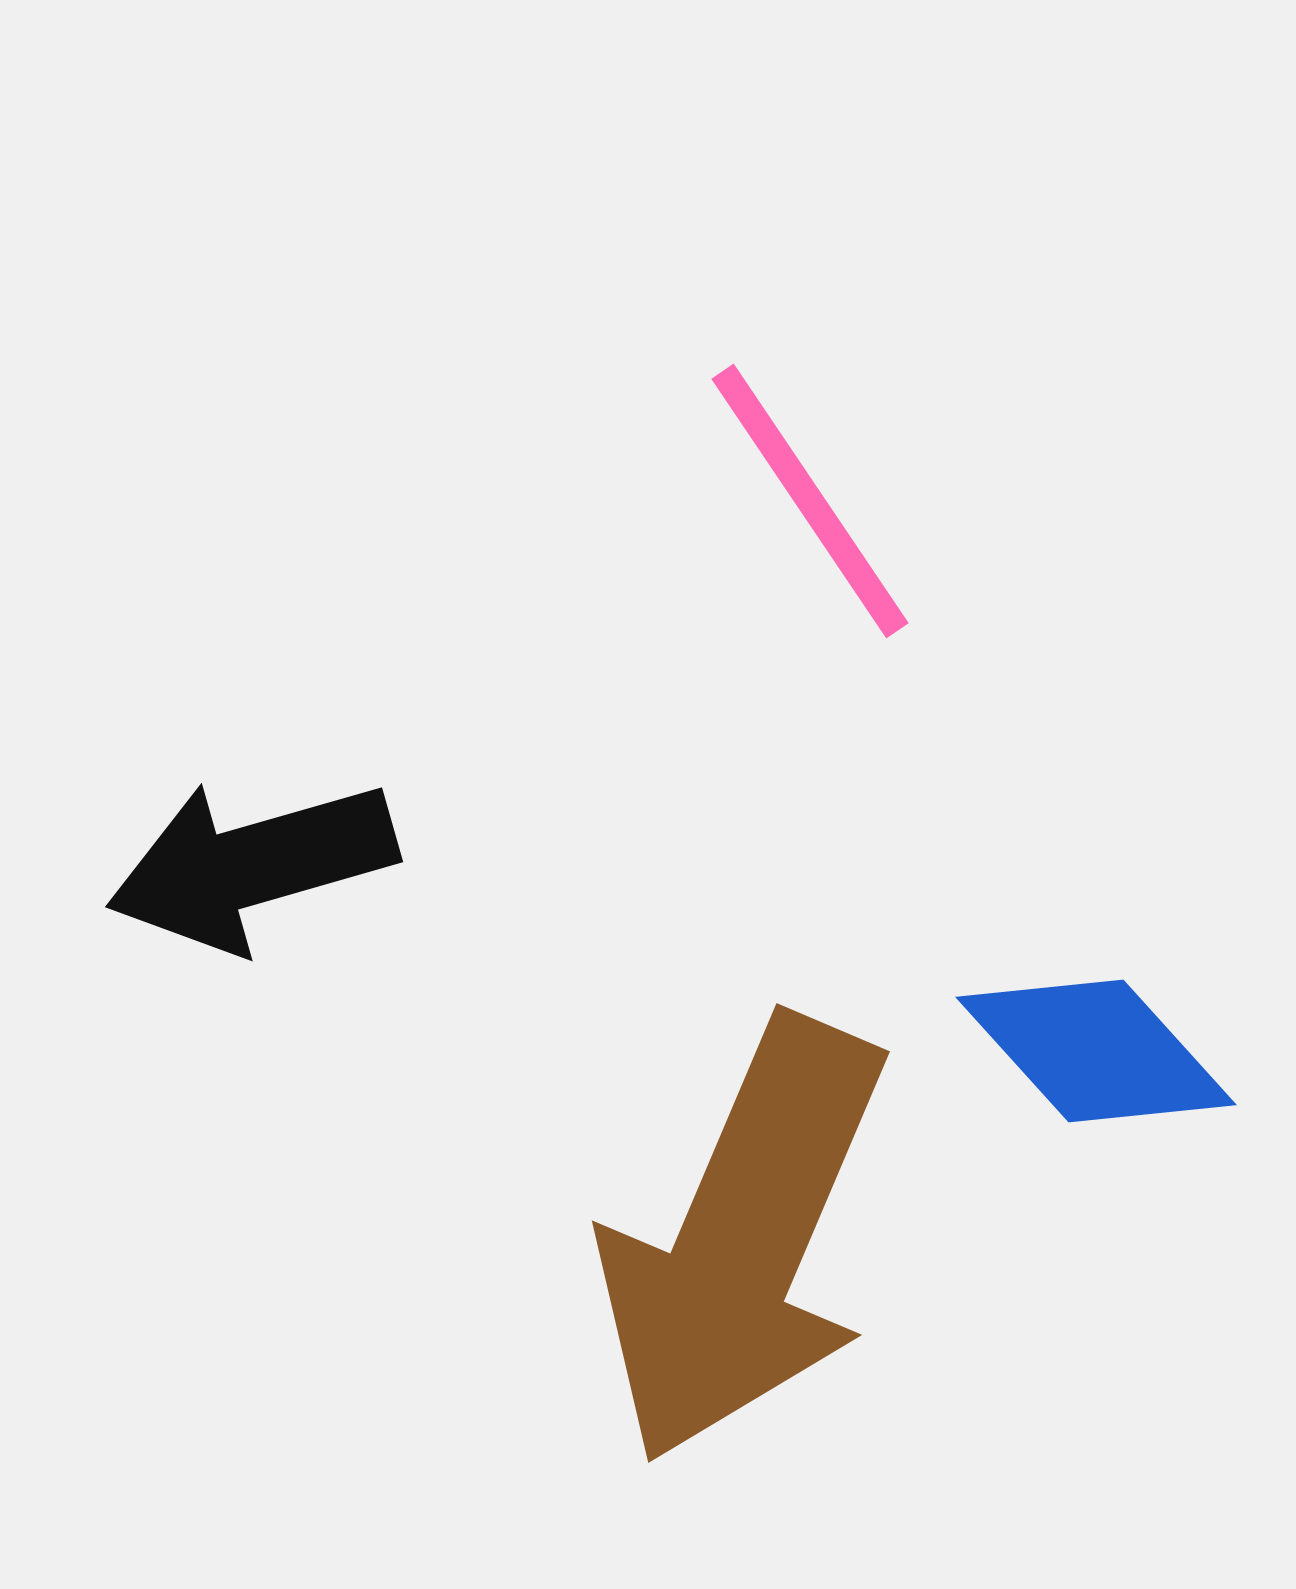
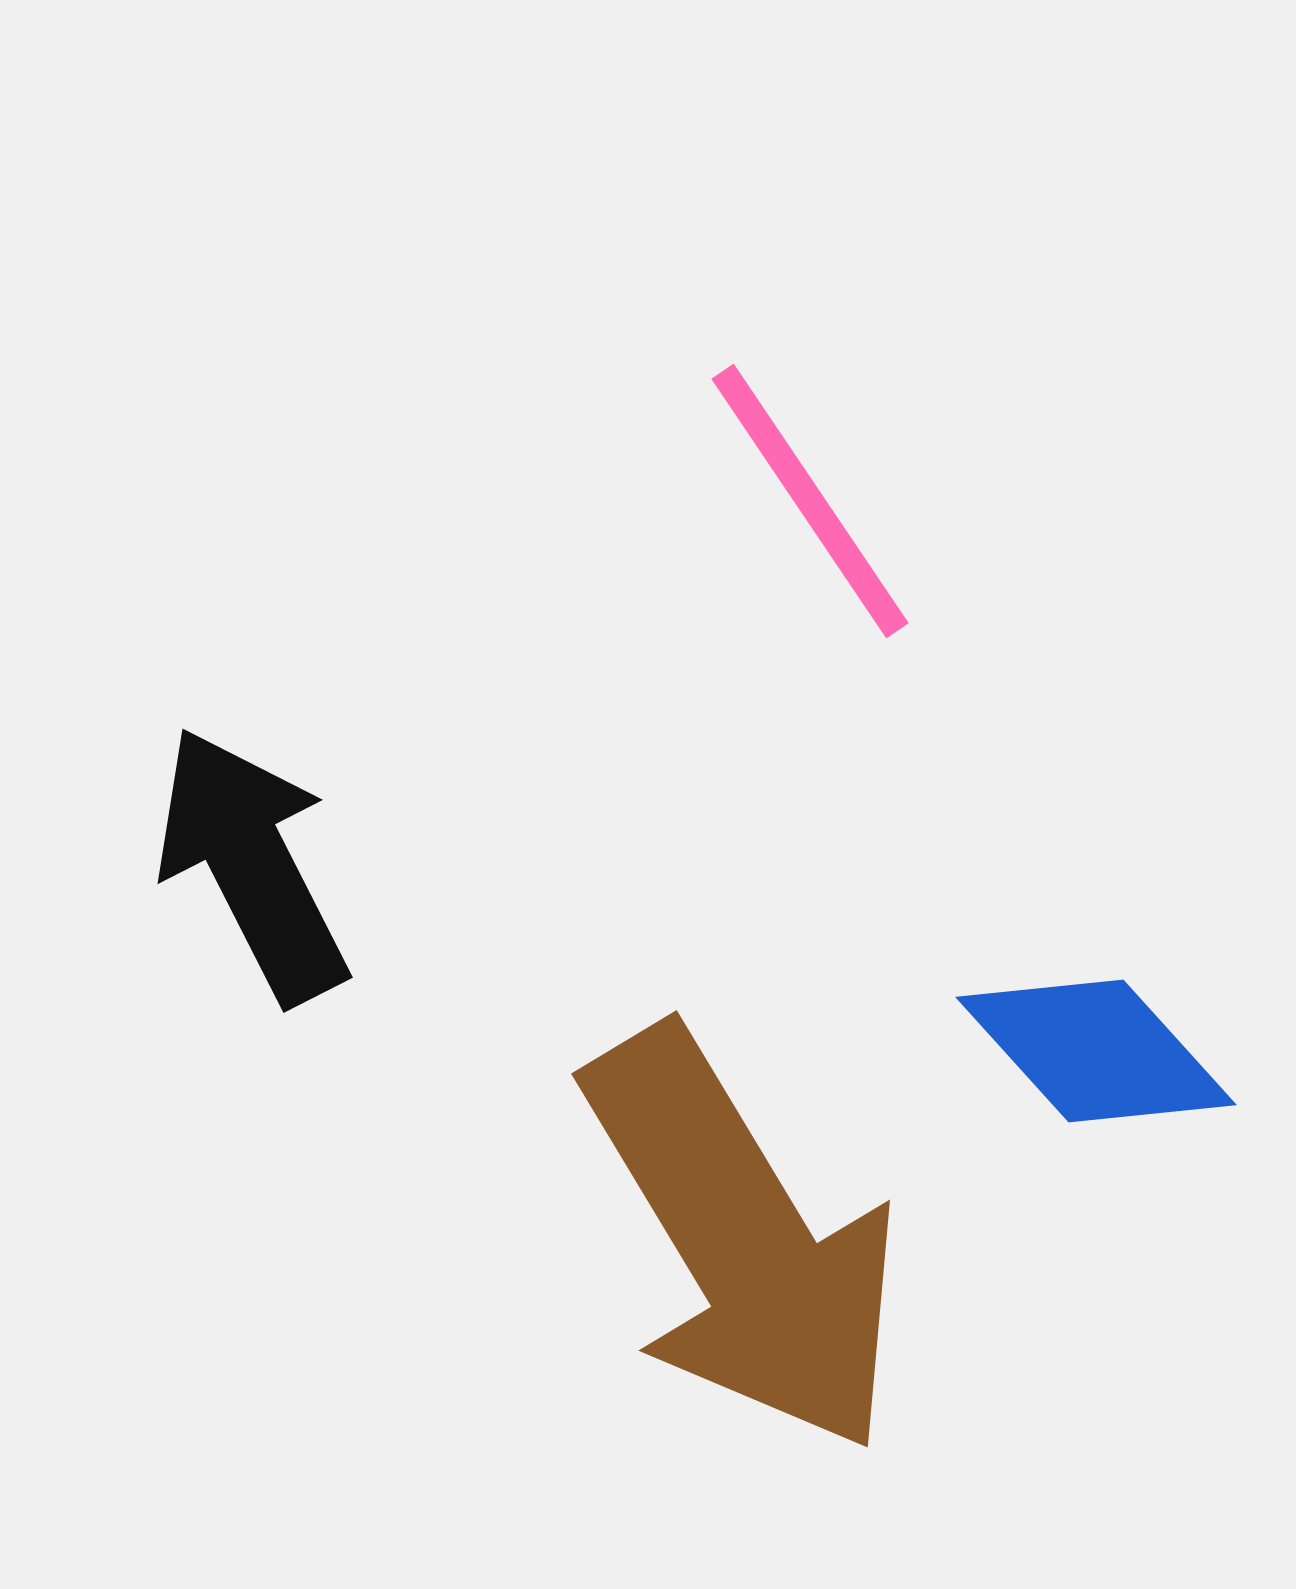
black arrow: rotated 79 degrees clockwise
brown arrow: rotated 54 degrees counterclockwise
